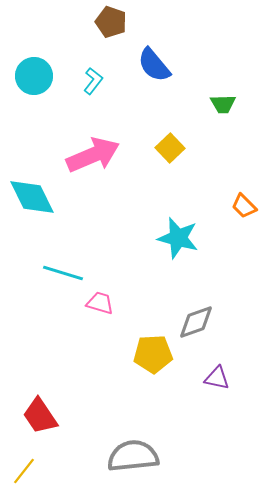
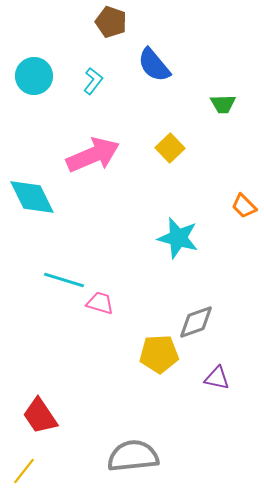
cyan line: moved 1 px right, 7 px down
yellow pentagon: moved 6 px right
